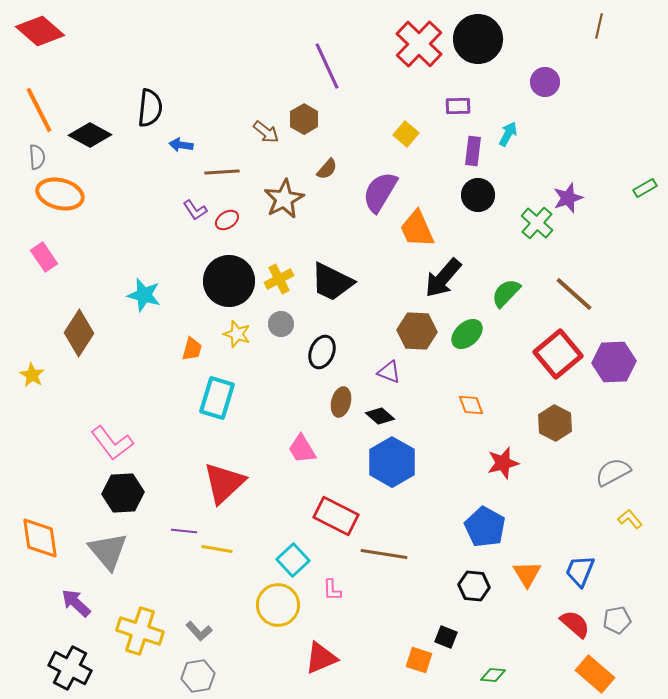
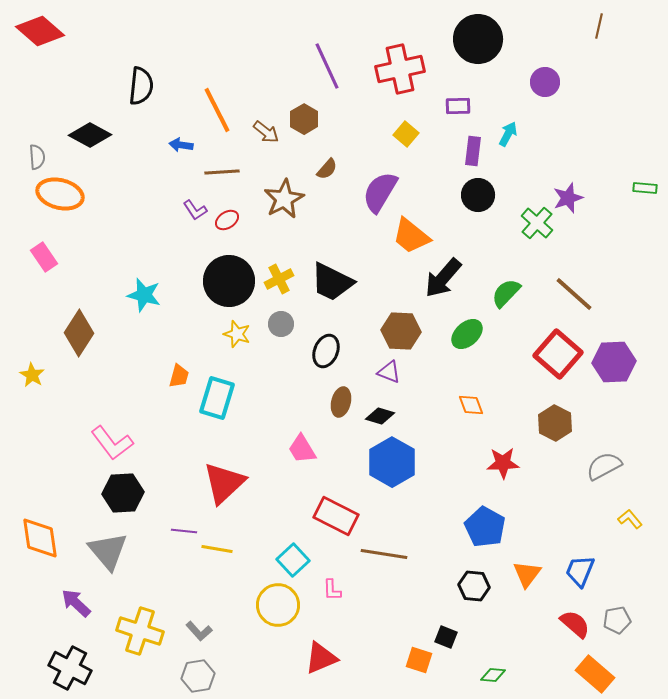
red cross at (419, 44): moved 19 px left, 25 px down; rotated 33 degrees clockwise
black semicircle at (150, 108): moved 9 px left, 22 px up
orange line at (39, 110): moved 178 px right
green rectangle at (645, 188): rotated 35 degrees clockwise
orange trapezoid at (417, 229): moved 6 px left, 7 px down; rotated 27 degrees counterclockwise
brown hexagon at (417, 331): moved 16 px left
orange trapezoid at (192, 349): moved 13 px left, 27 px down
black ellipse at (322, 352): moved 4 px right, 1 px up
red square at (558, 354): rotated 9 degrees counterclockwise
black diamond at (380, 416): rotated 24 degrees counterclockwise
red star at (503, 463): rotated 12 degrees clockwise
gray semicircle at (613, 472): moved 9 px left, 6 px up
orange triangle at (527, 574): rotated 8 degrees clockwise
